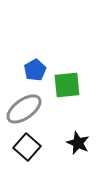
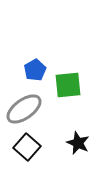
green square: moved 1 px right
